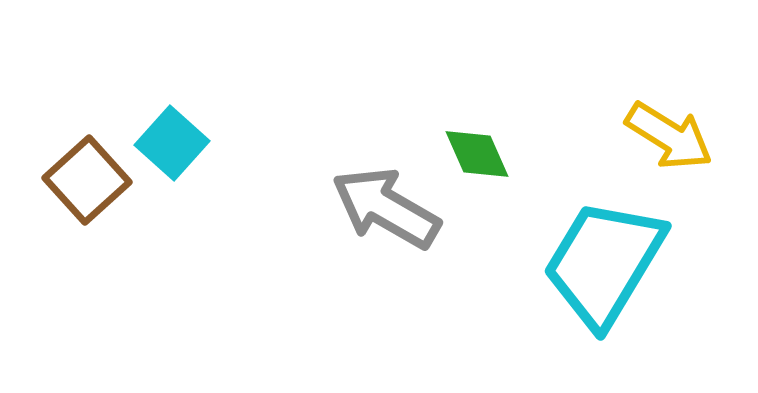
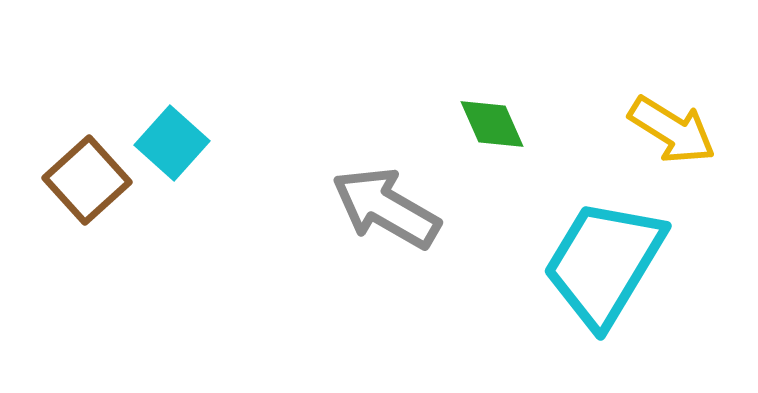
yellow arrow: moved 3 px right, 6 px up
green diamond: moved 15 px right, 30 px up
